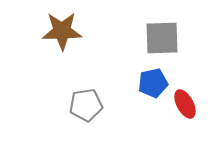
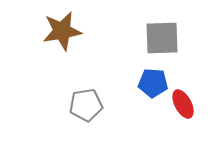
brown star: rotated 9 degrees counterclockwise
blue pentagon: rotated 16 degrees clockwise
red ellipse: moved 2 px left
